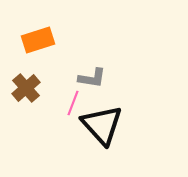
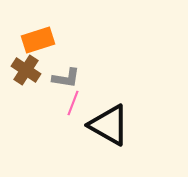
gray L-shape: moved 26 px left
brown cross: moved 18 px up; rotated 16 degrees counterclockwise
black triangle: moved 7 px right; rotated 18 degrees counterclockwise
